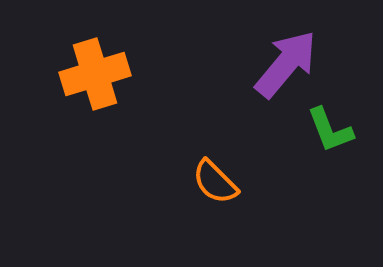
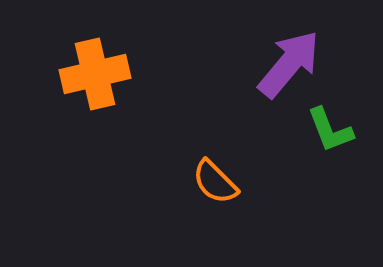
purple arrow: moved 3 px right
orange cross: rotated 4 degrees clockwise
